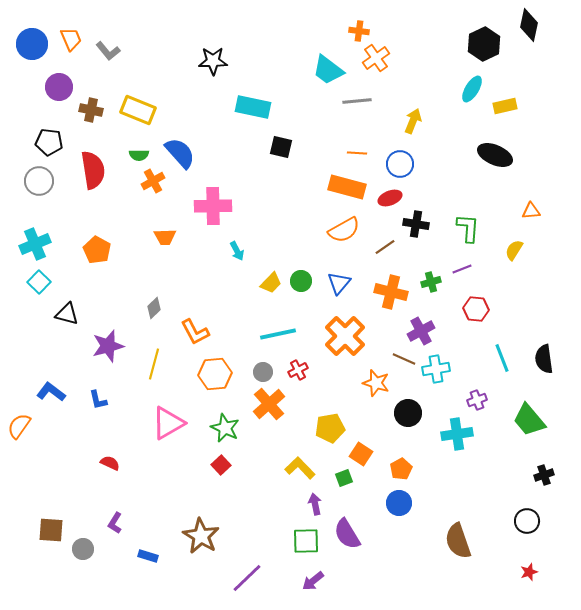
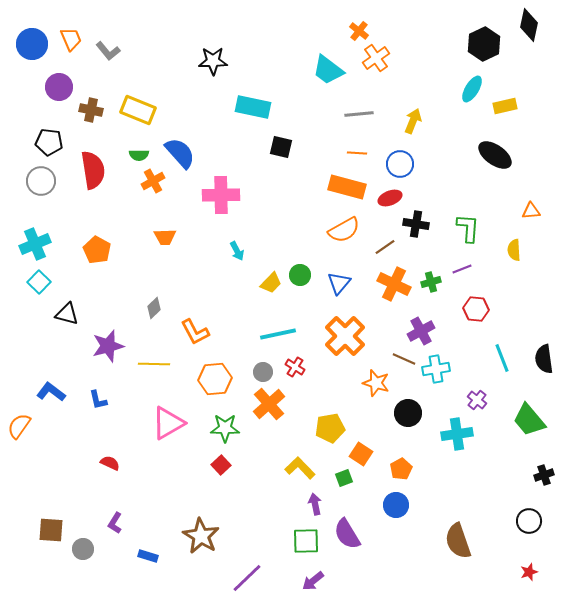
orange cross at (359, 31): rotated 30 degrees clockwise
gray line at (357, 101): moved 2 px right, 13 px down
black ellipse at (495, 155): rotated 12 degrees clockwise
gray circle at (39, 181): moved 2 px right
pink cross at (213, 206): moved 8 px right, 11 px up
yellow semicircle at (514, 250): rotated 35 degrees counterclockwise
green circle at (301, 281): moved 1 px left, 6 px up
orange cross at (391, 292): moved 3 px right, 8 px up; rotated 12 degrees clockwise
yellow line at (154, 364): rotated 76 degrees clockwise
red cross at (298, 370): moved 3 px left, 3 px up; rotated 30 degrees counterclockwise
orange hexagon at (215, 374): moved 5 px down
purple cross at (477, 400): rotated 30 degrees counterclockwise
green star at (225, 428): rotated 24 degrees counterclockwise
blue circle at (399, 503): moved 3 px left, 2 px down
black circle at (527, 521): moved 2 px right
